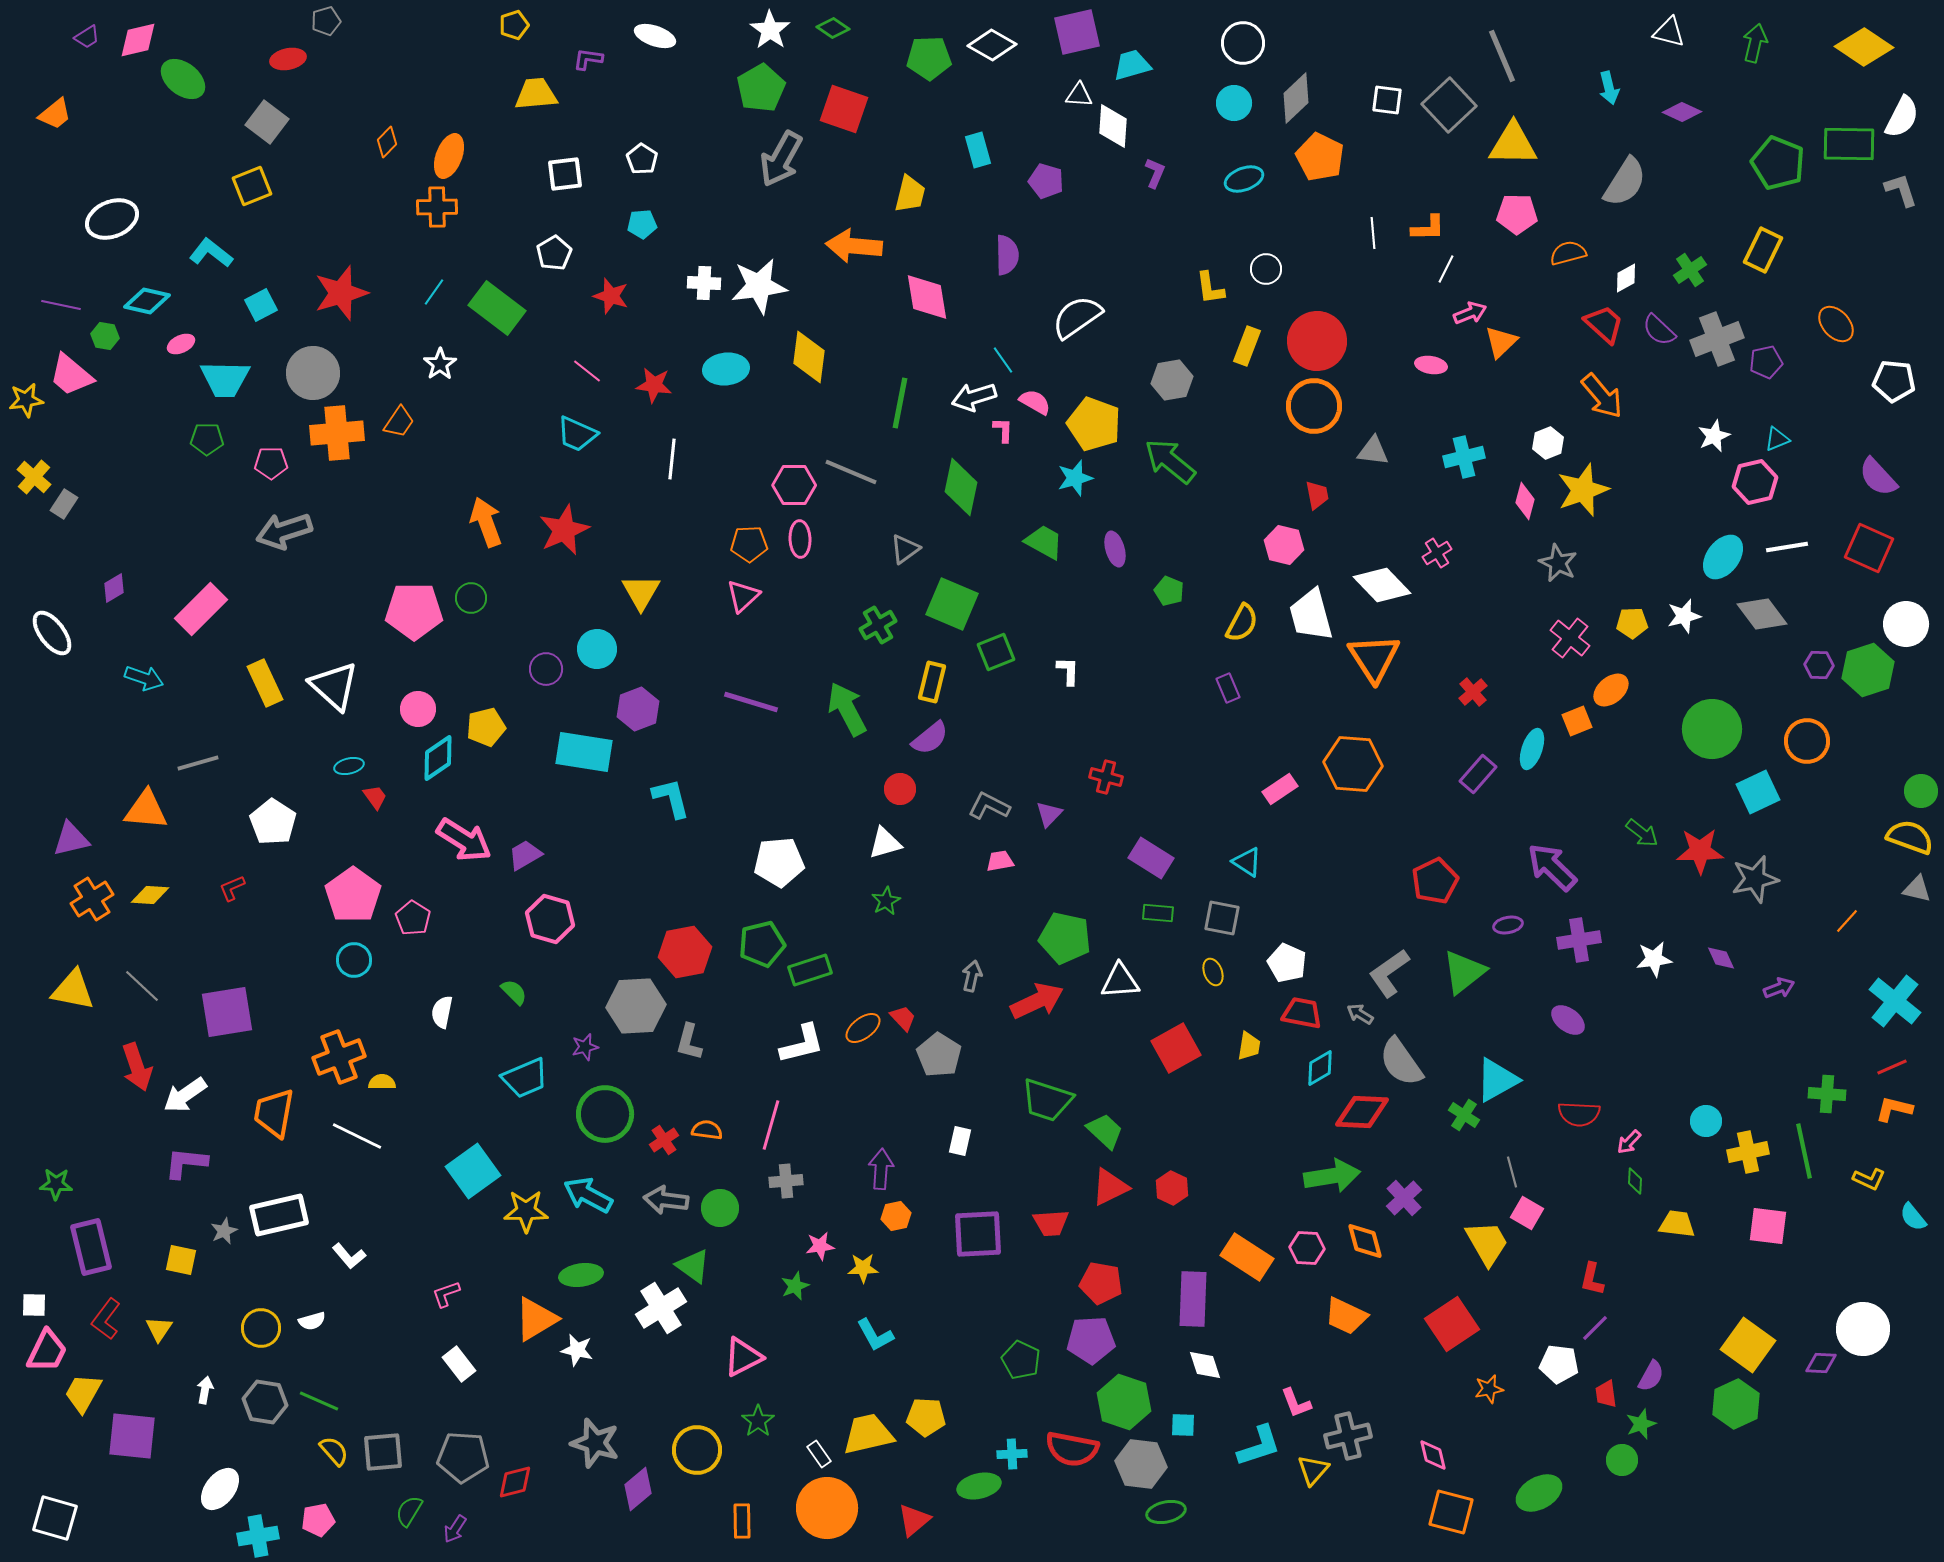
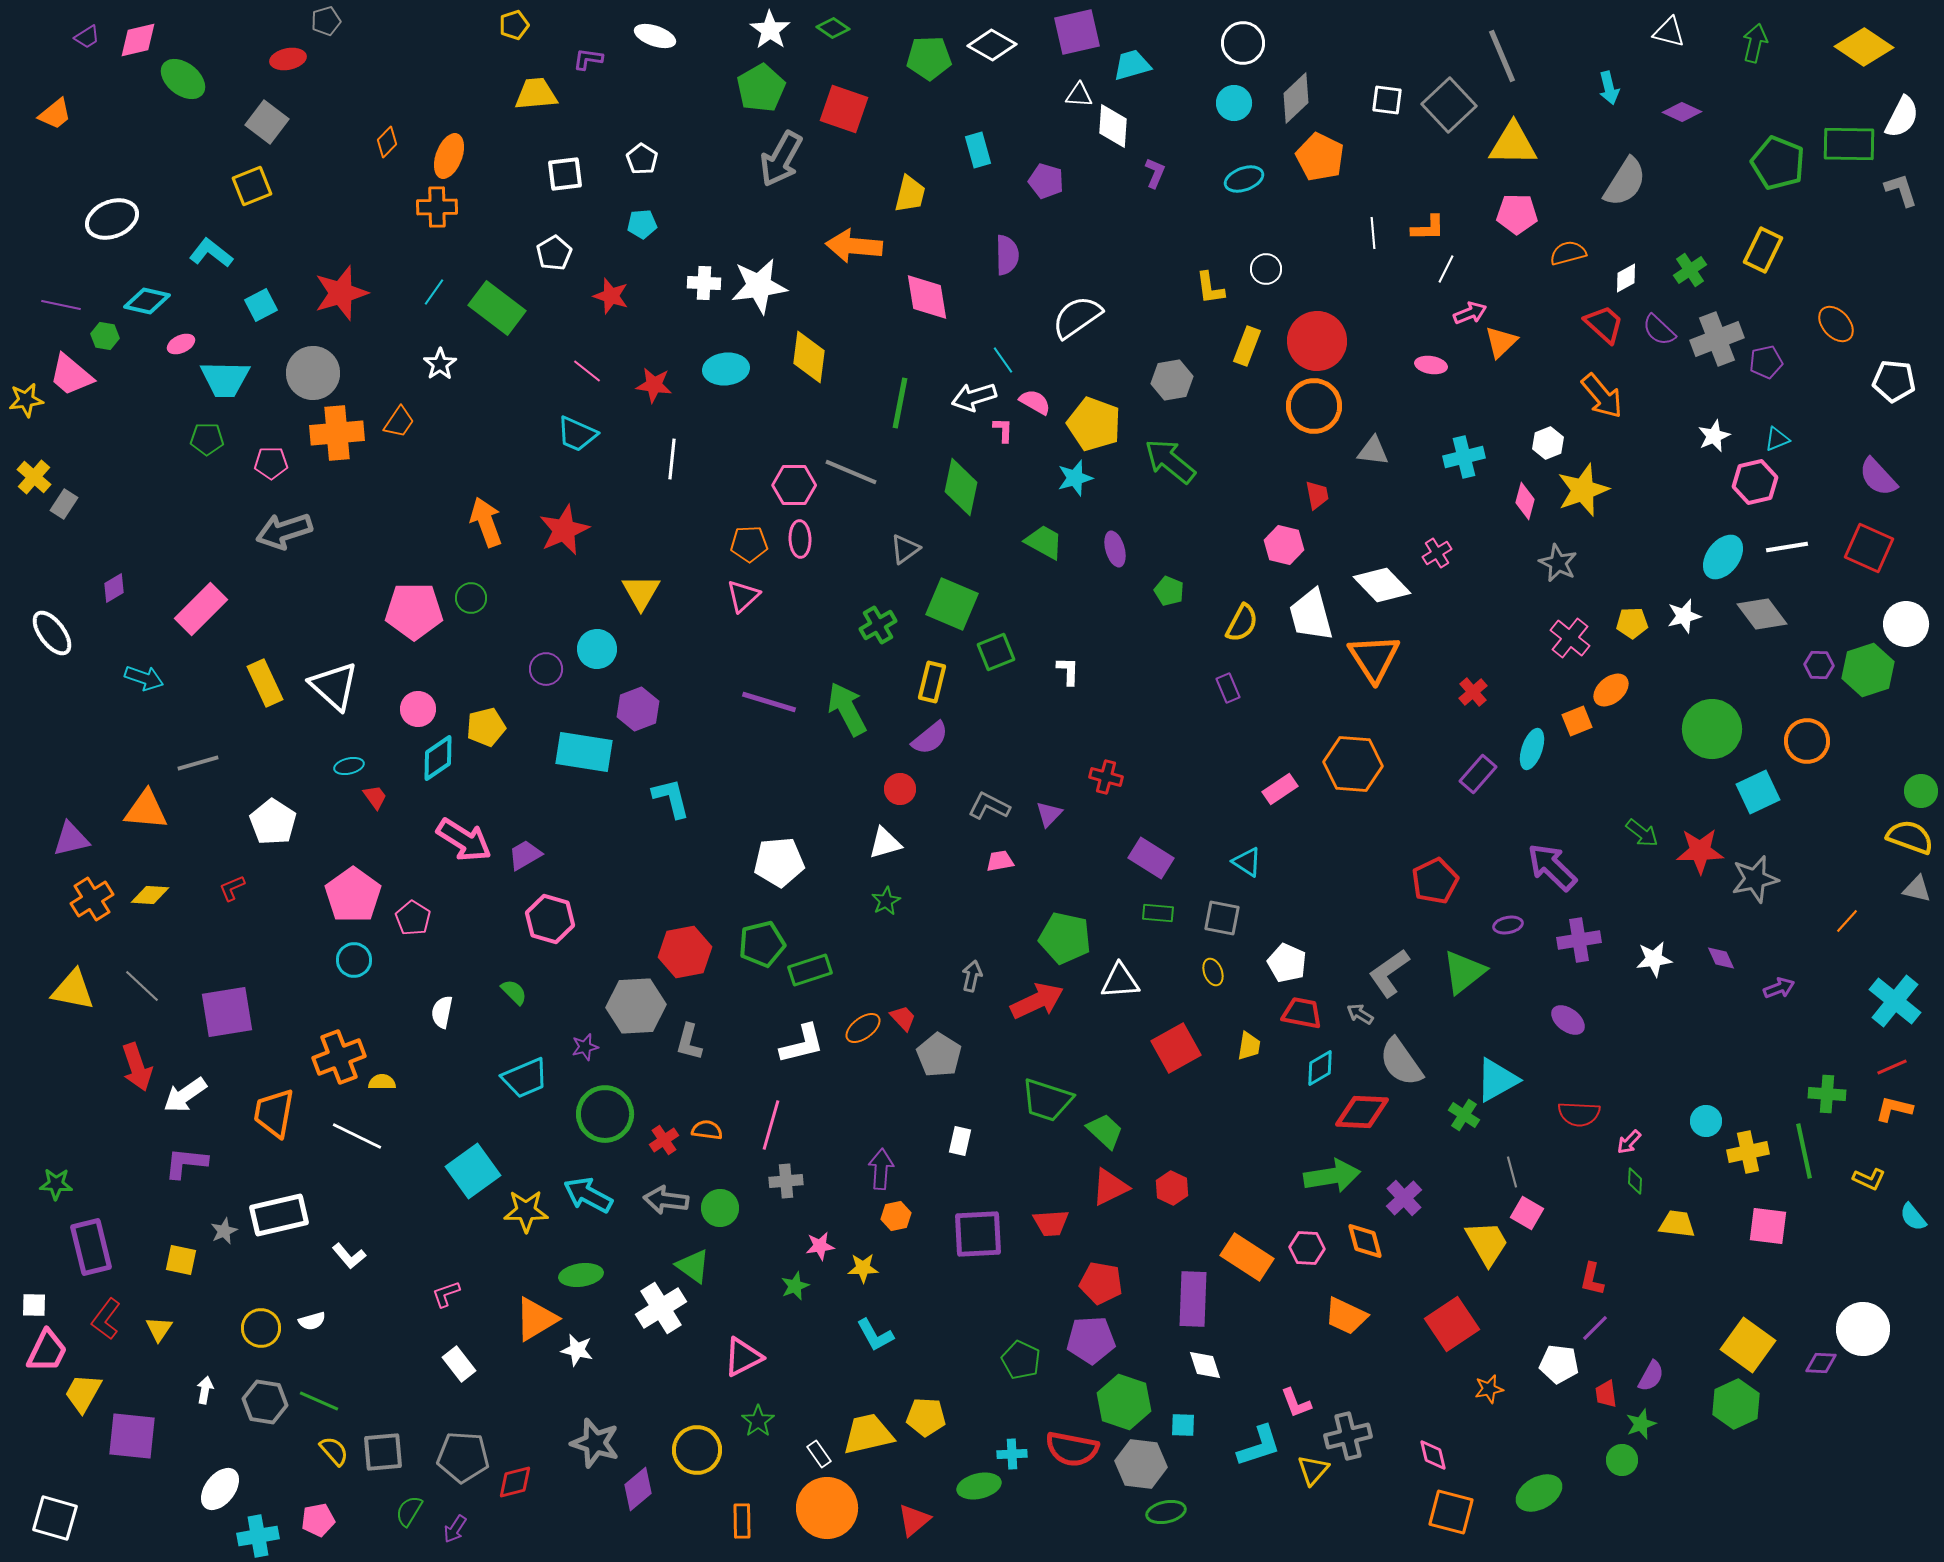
purple line at (751, 702): moved 18 px right
